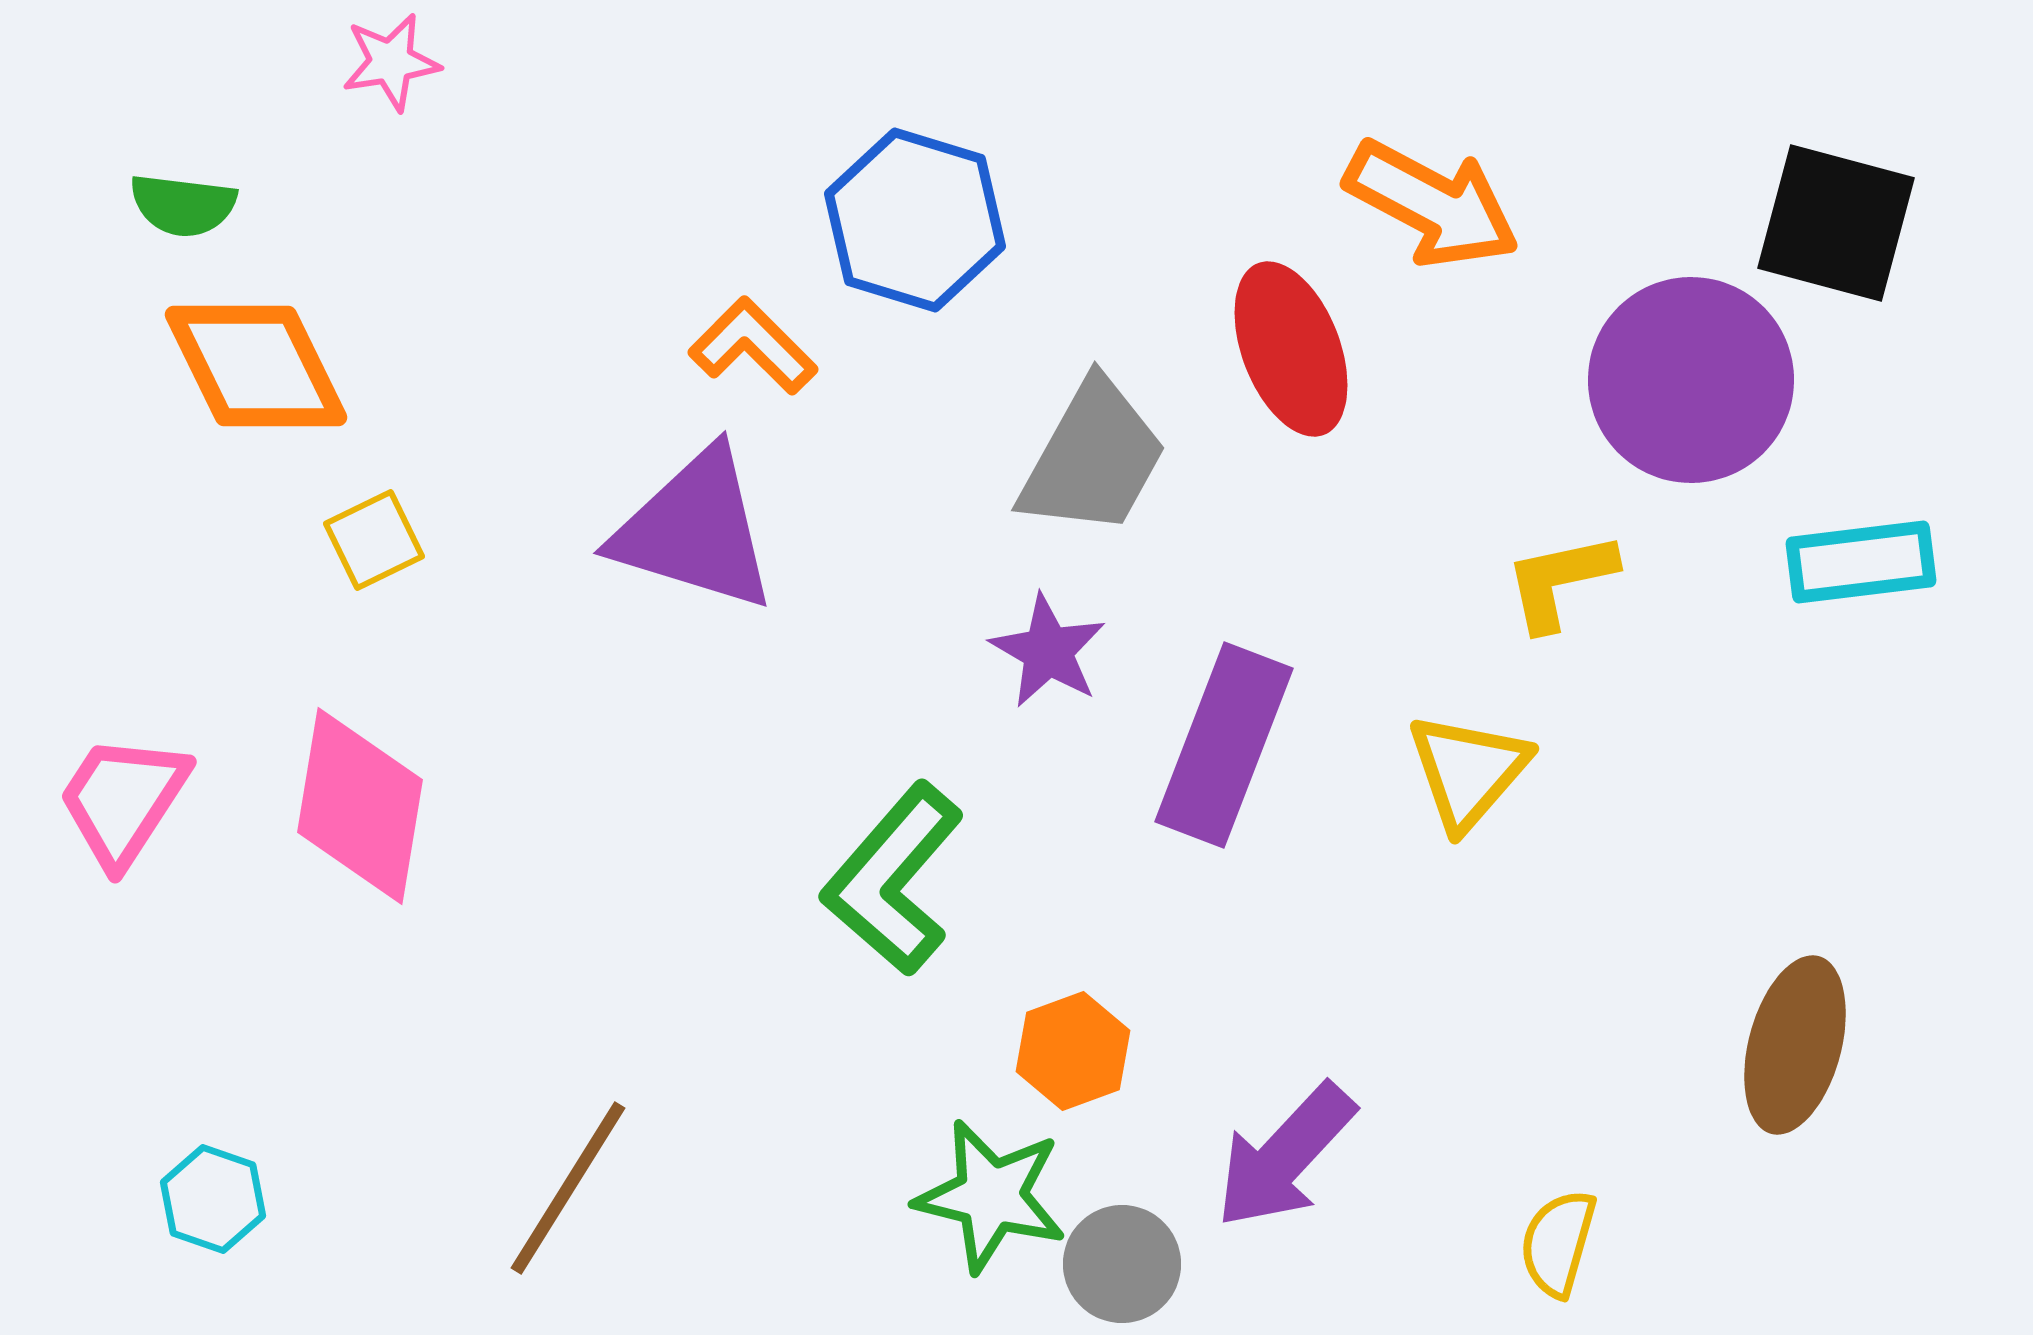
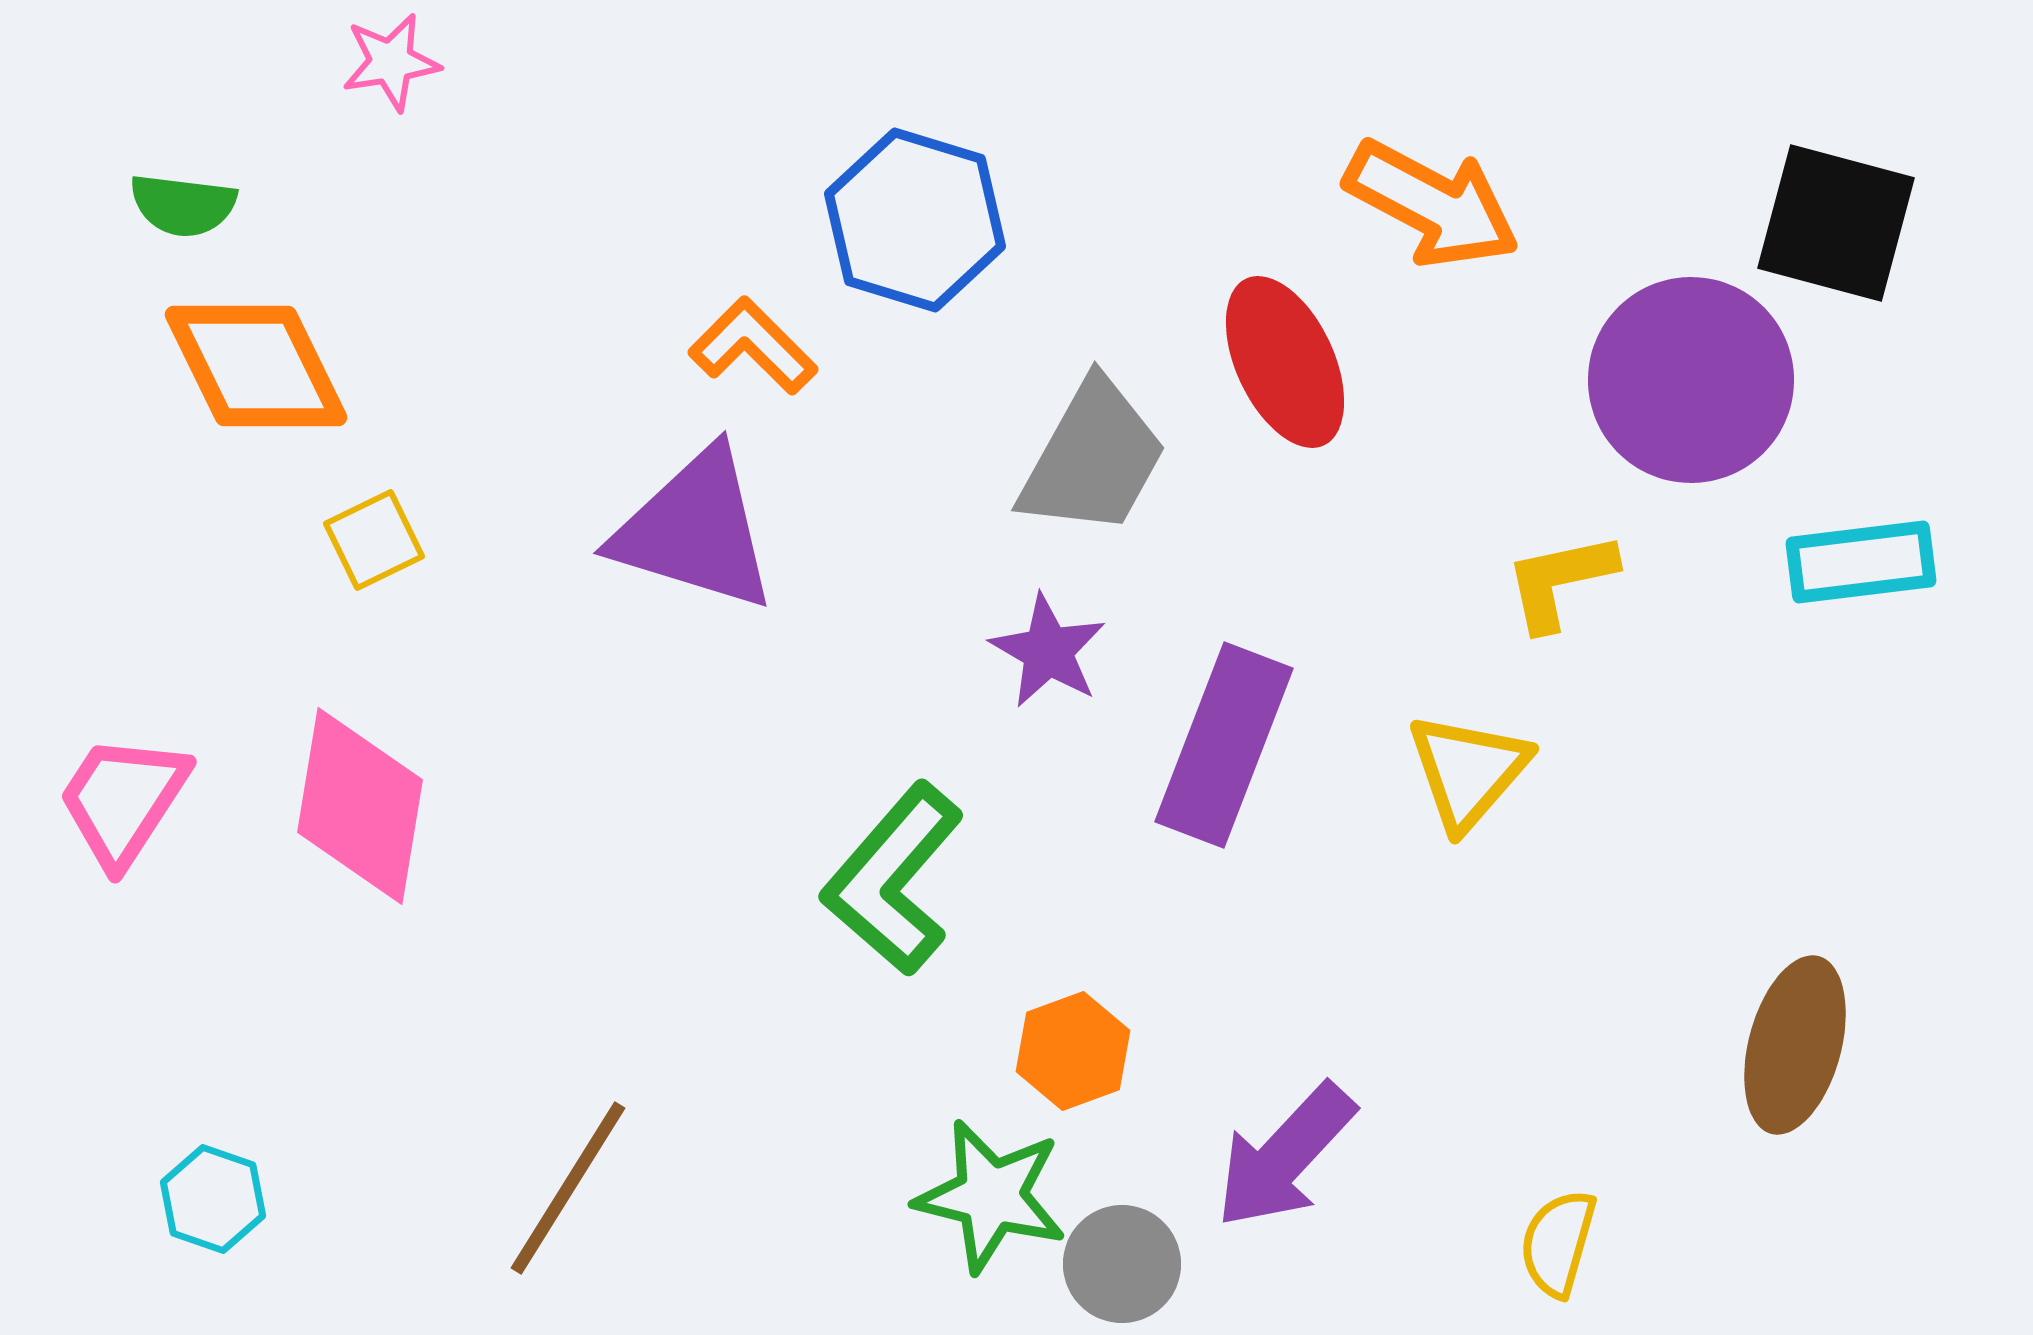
red ellipse: moved 6 px left, 13 px down; rotated 4 degrees counterclockwise
